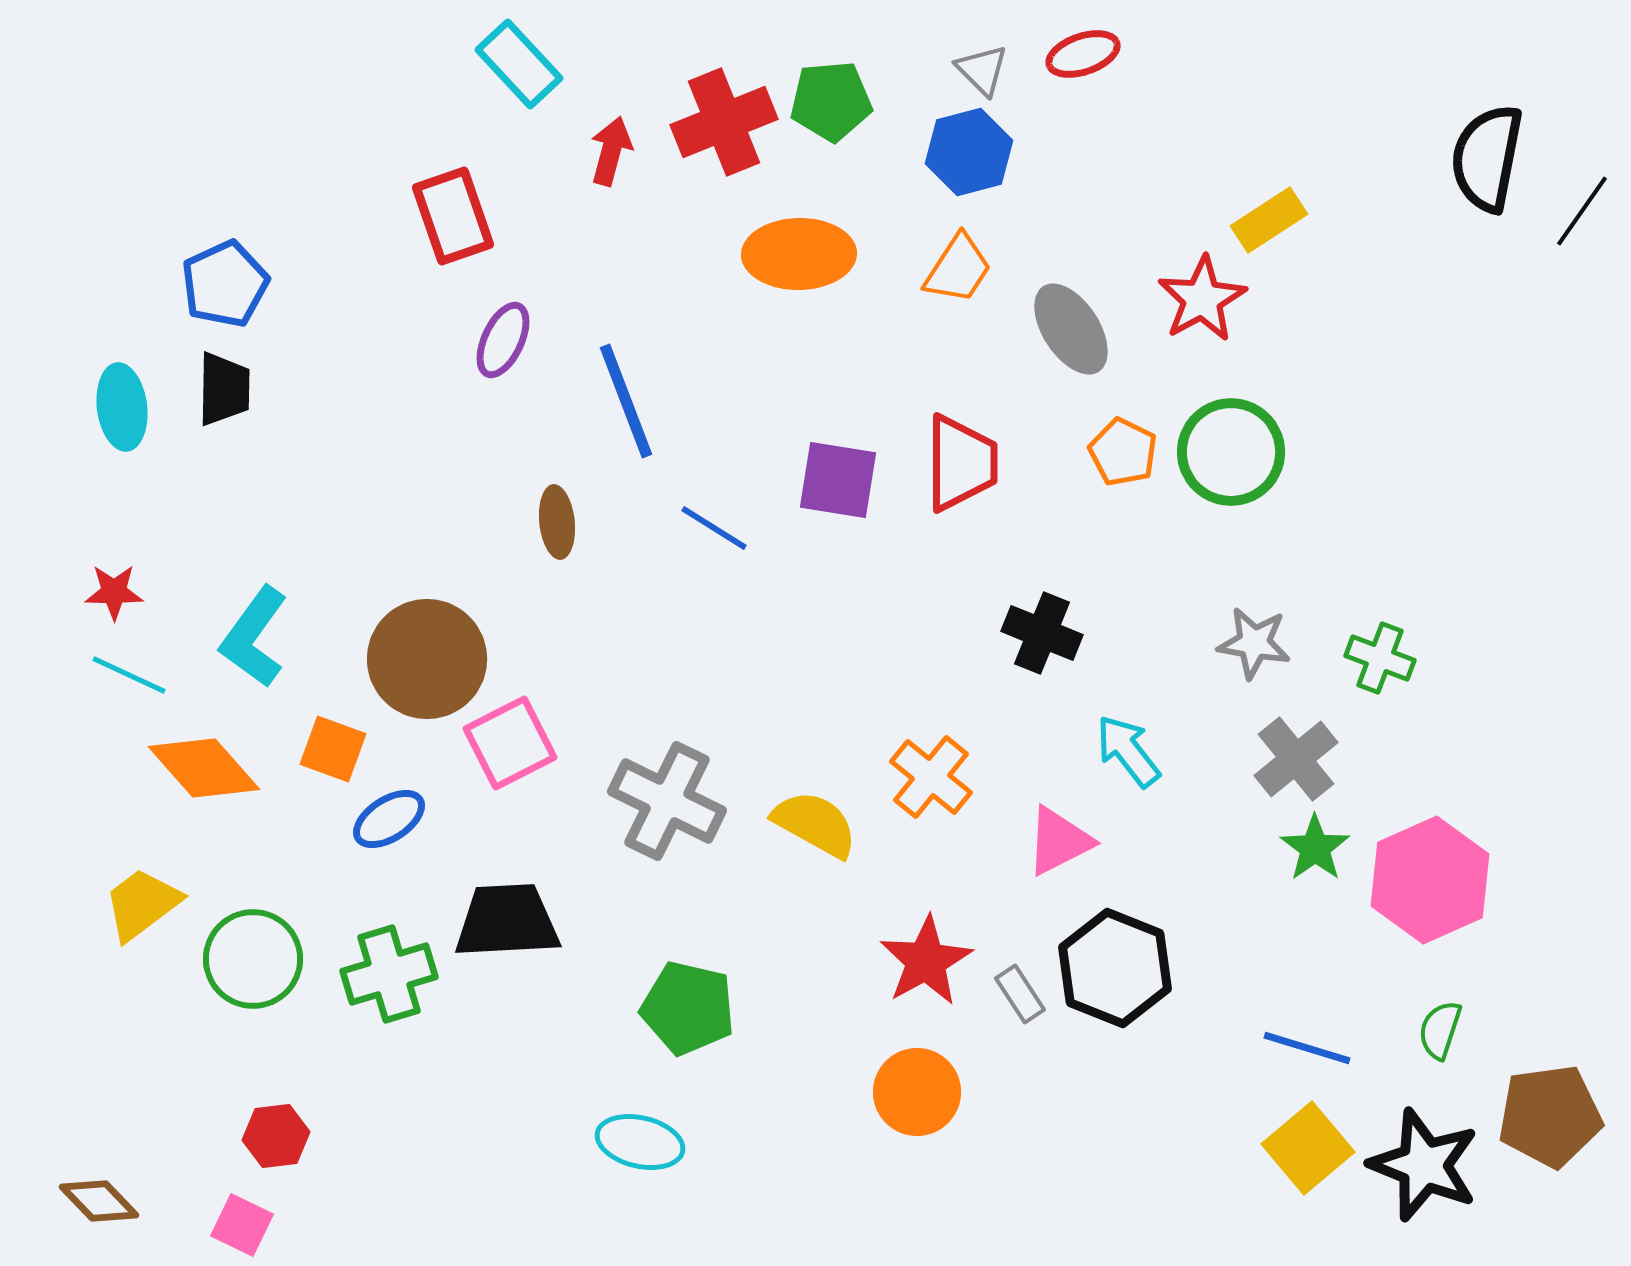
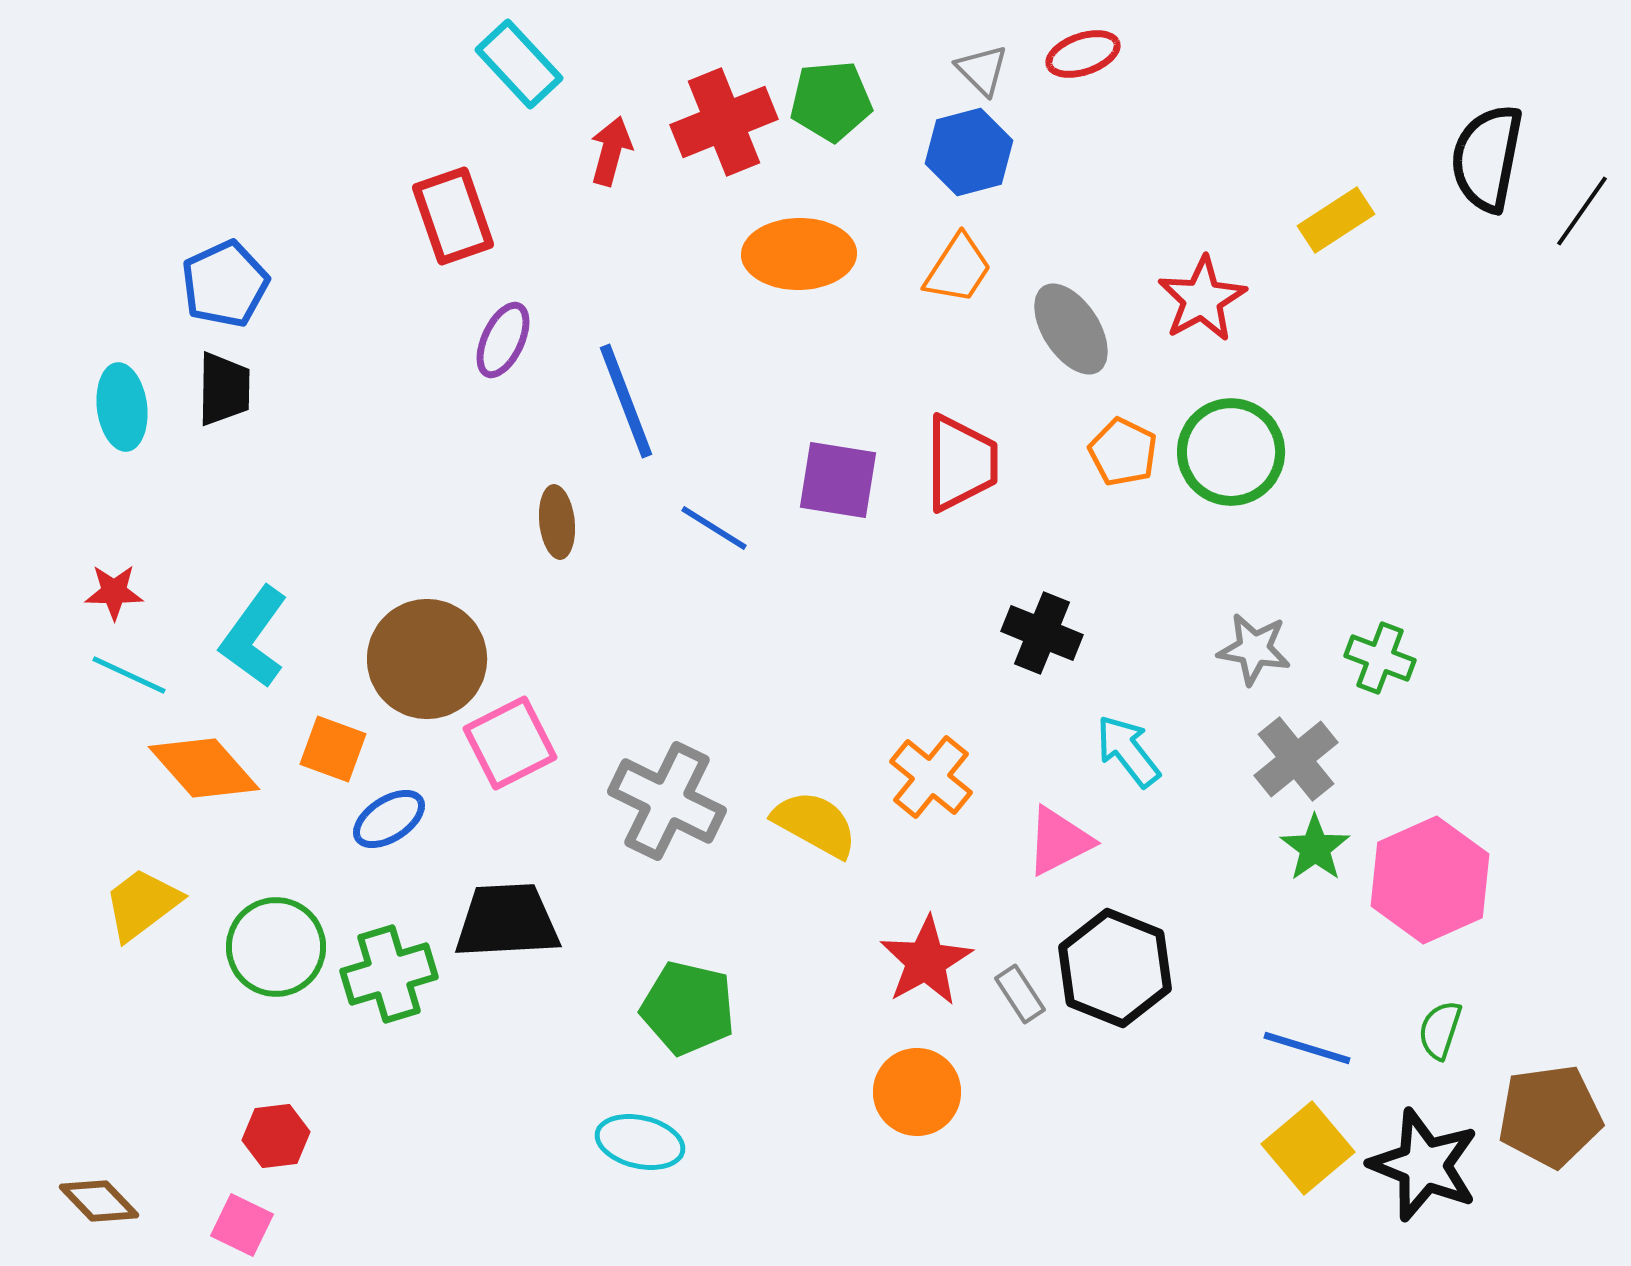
yellow rectangle at (1269, 220): moved 67 px right
gray star at (1254, 643): moved 6 px down
green circle at (253, 959): moved 23 px right, 12 px up
